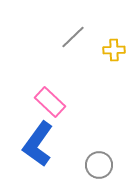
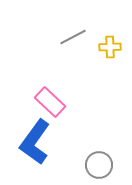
gray line: rotated 16 degrees clockwise
yellow cross: moved 4 px left, 3 px up
blue L-shape: moved 3 px left, 2 px up
